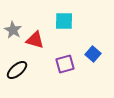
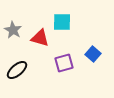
cyan square: moved 2 px left, 1 px down
red triangle: moved 5 px right, 2 px up
purple square: moved 1 px left, 1 px up
